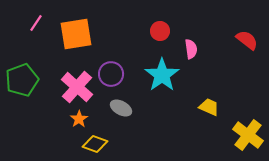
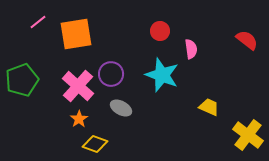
pink line: moved 2 px right, 1 px up; rotated 18 degrees clockwise
cyan star: rotated 16 degrees counterclockwise
pink cross: moved 1 px right, 1 px up
